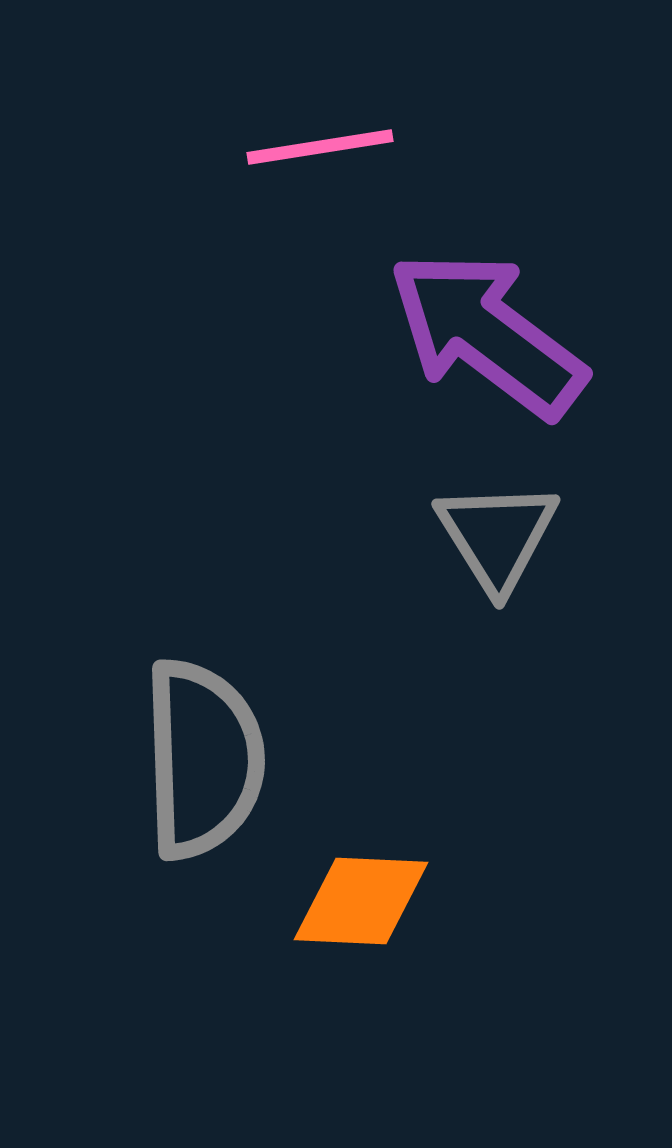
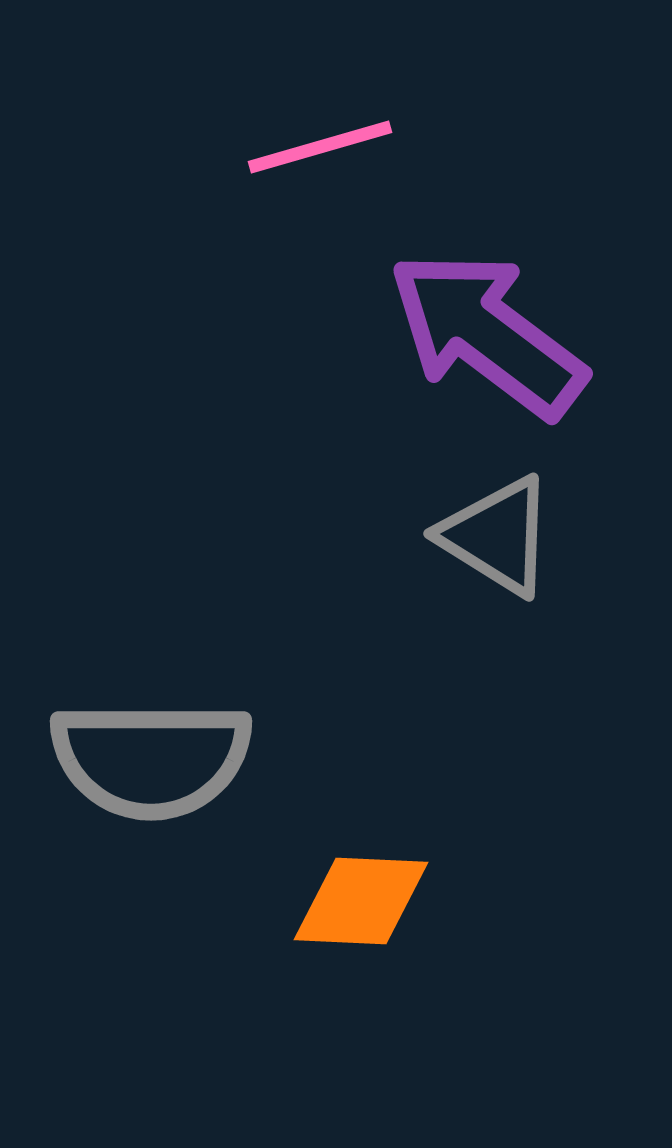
pink line: rotated 7 degrees counterclockwise
gray triangle: rotated 26 degrees counterclockwise
gray semicircle: moved 52 px left; rotated 92 degrees clockwise
